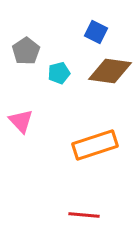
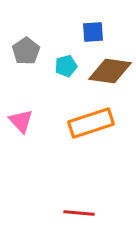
blue square: moved 3 px left; rotated 30 degrees counterclockwise
cyan pentagon: moved 7 px right, 7 px up
orange rectangle: moved 4 px left, 22 px up
red line: moved 5 px left, 2 px up
